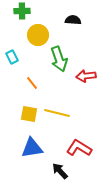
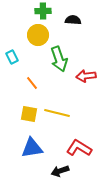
green cross: moved 21 px right
black arrow: rotated 66 degrees counterclockwise
